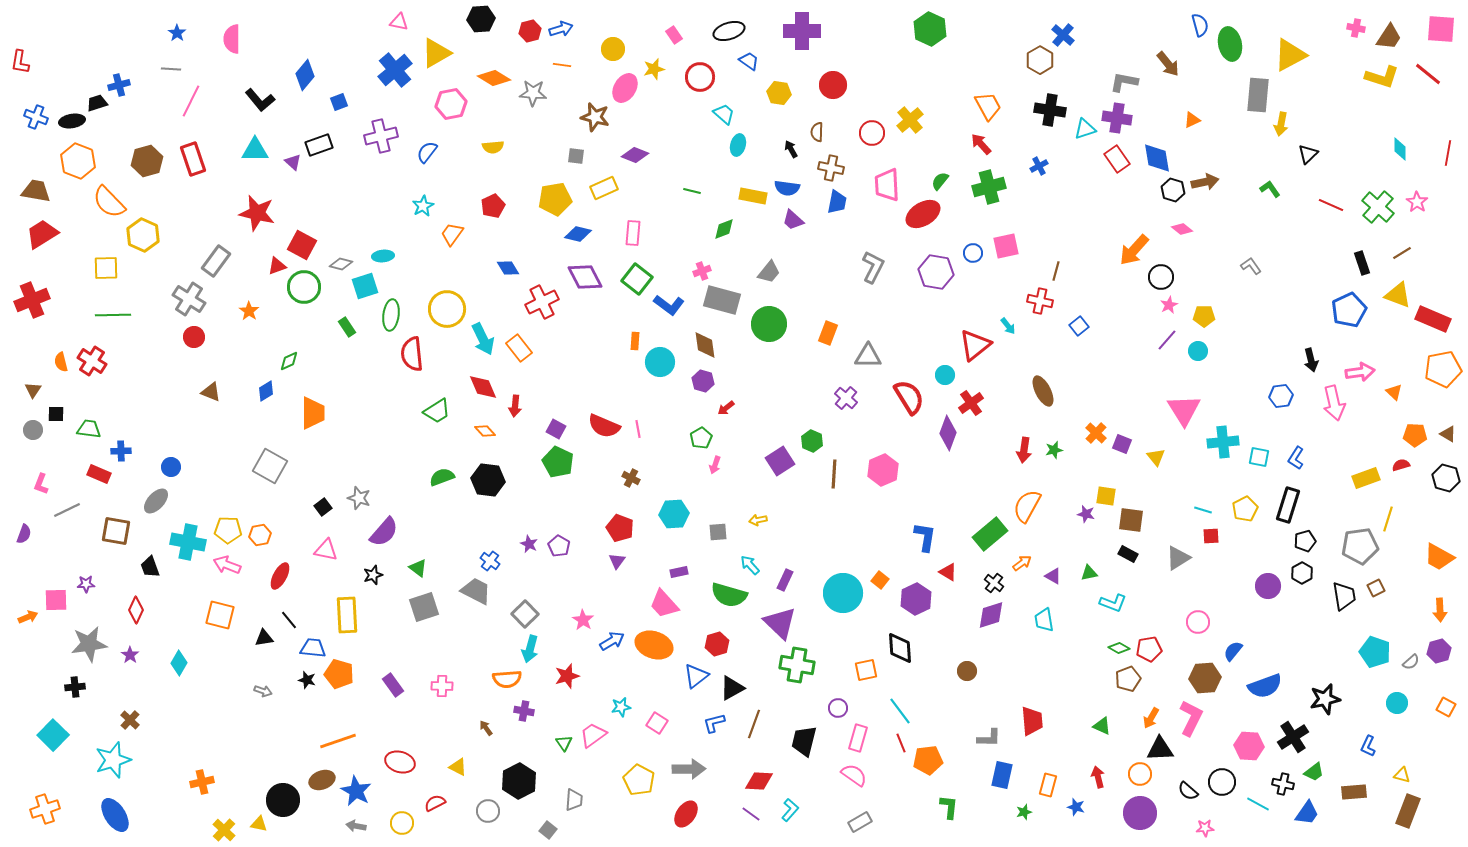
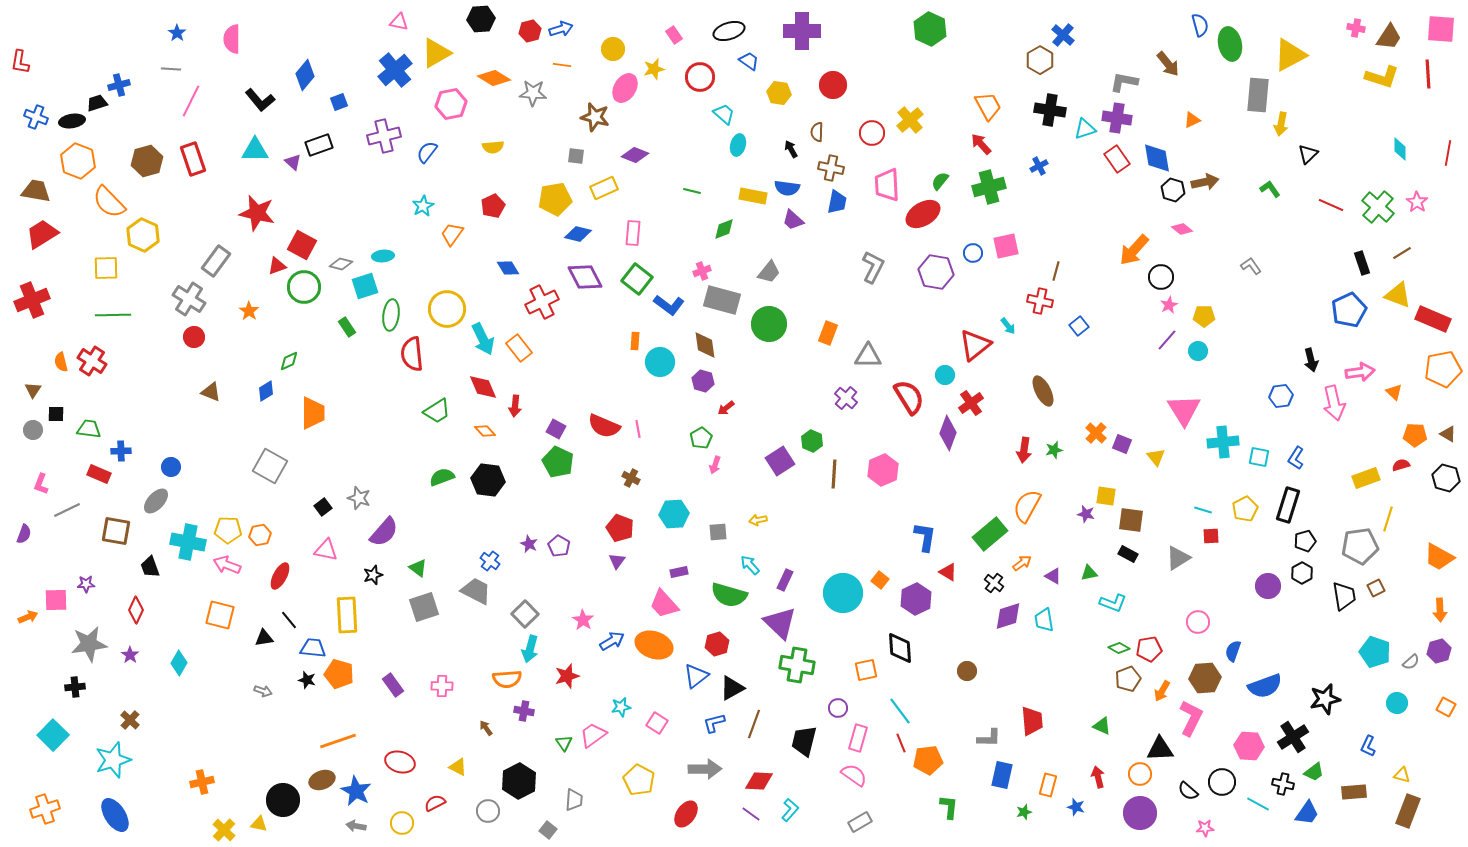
red line at (1428, 74): rotated 48 degrees clockwise
purple cross at (381, 136): moved 3 px right
purple diamond at (991, 615): moved 17 px right, 1 px down
blue semicircle at (1233, 651): rotated 20 degrees counterclockwise
orange arrow at (1151, 718): moved 11 px right, 27 px up
gray arrow at (689, 769): moved 16 px right
